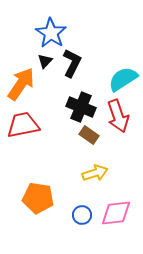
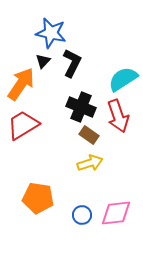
blue star: rotated 20 degrees counterclockwise
black triangle: moved 2 px left
red trapezoid: rotated 20 degrees counterclockwise
yellow arrow: moved 5 px left, 10 px up
